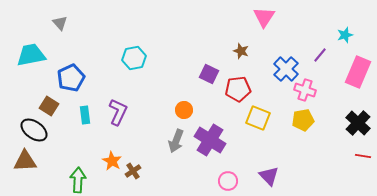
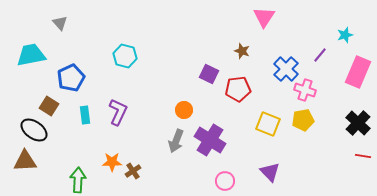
brown star: moved 1 px right
cyan hexagon: moved 9 px left, 2 px up; rotated 25 degrees clockwise
yellow square: moved 10 px right, 6 px down
orange star: moved 1 px down; rotated 30 degrees counterclockwise
purple triangle: moved 1 px right, 4 px up
pink circle: moved 3 px left
